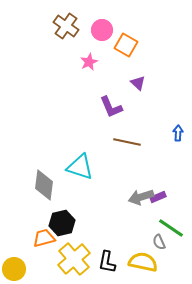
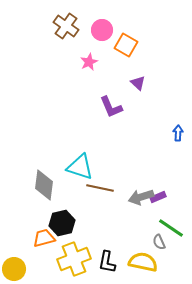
brown line: moved 27 px left, 46 px down
yellow cross: rotated 20 degrees clockwise
